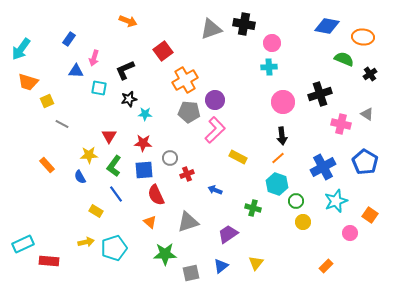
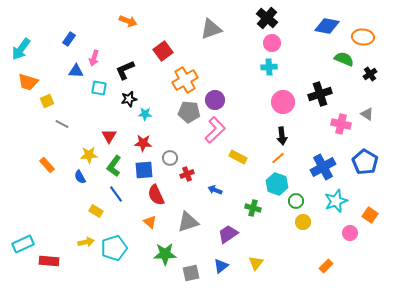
black cross at (244, 24): moved 23 px right, 6 px up; rotated 30 degrees clockwise
